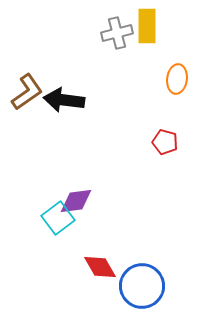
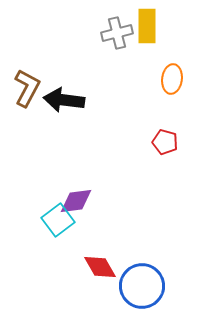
orange ellipse: moved 5 px left
brown L-shape: moved 4 px up; rotated 27 degrees counterclockwise
cyan square: moved 2 px down
